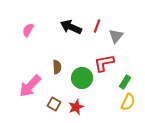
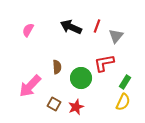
green circle: moved 1 px left
yellow semicircle: moved 5 px left
